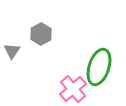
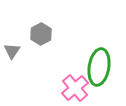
green ellipse: rotated 9 degrees counterclockwise
pink cross: moved 2 px right, 1 px up
